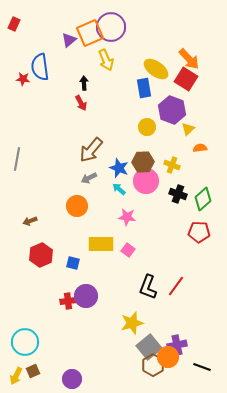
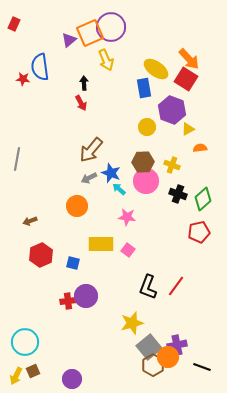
yellow triangle at (188, 129): rotated 16 degrees clockwise
blue star at (119, 168): moved 8 px left, 5 px down
red pentagon at (199, 232): rotated 15 degrees counterclockwise
